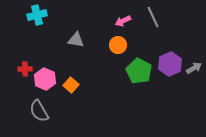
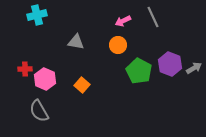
gray triangle: moved 2 px down
purple hexagon: rotated 15 degrees counterclockwise
orange square: moved 11 px right
